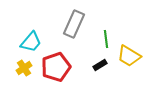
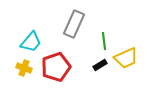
green line: moved 2 px left, 2 px down
yellow trapezoid: moved 3 px left, 2 px down; rotated 55 degrees counterclockwise
yellow cross: rotated 35 degrees counterclockwise
